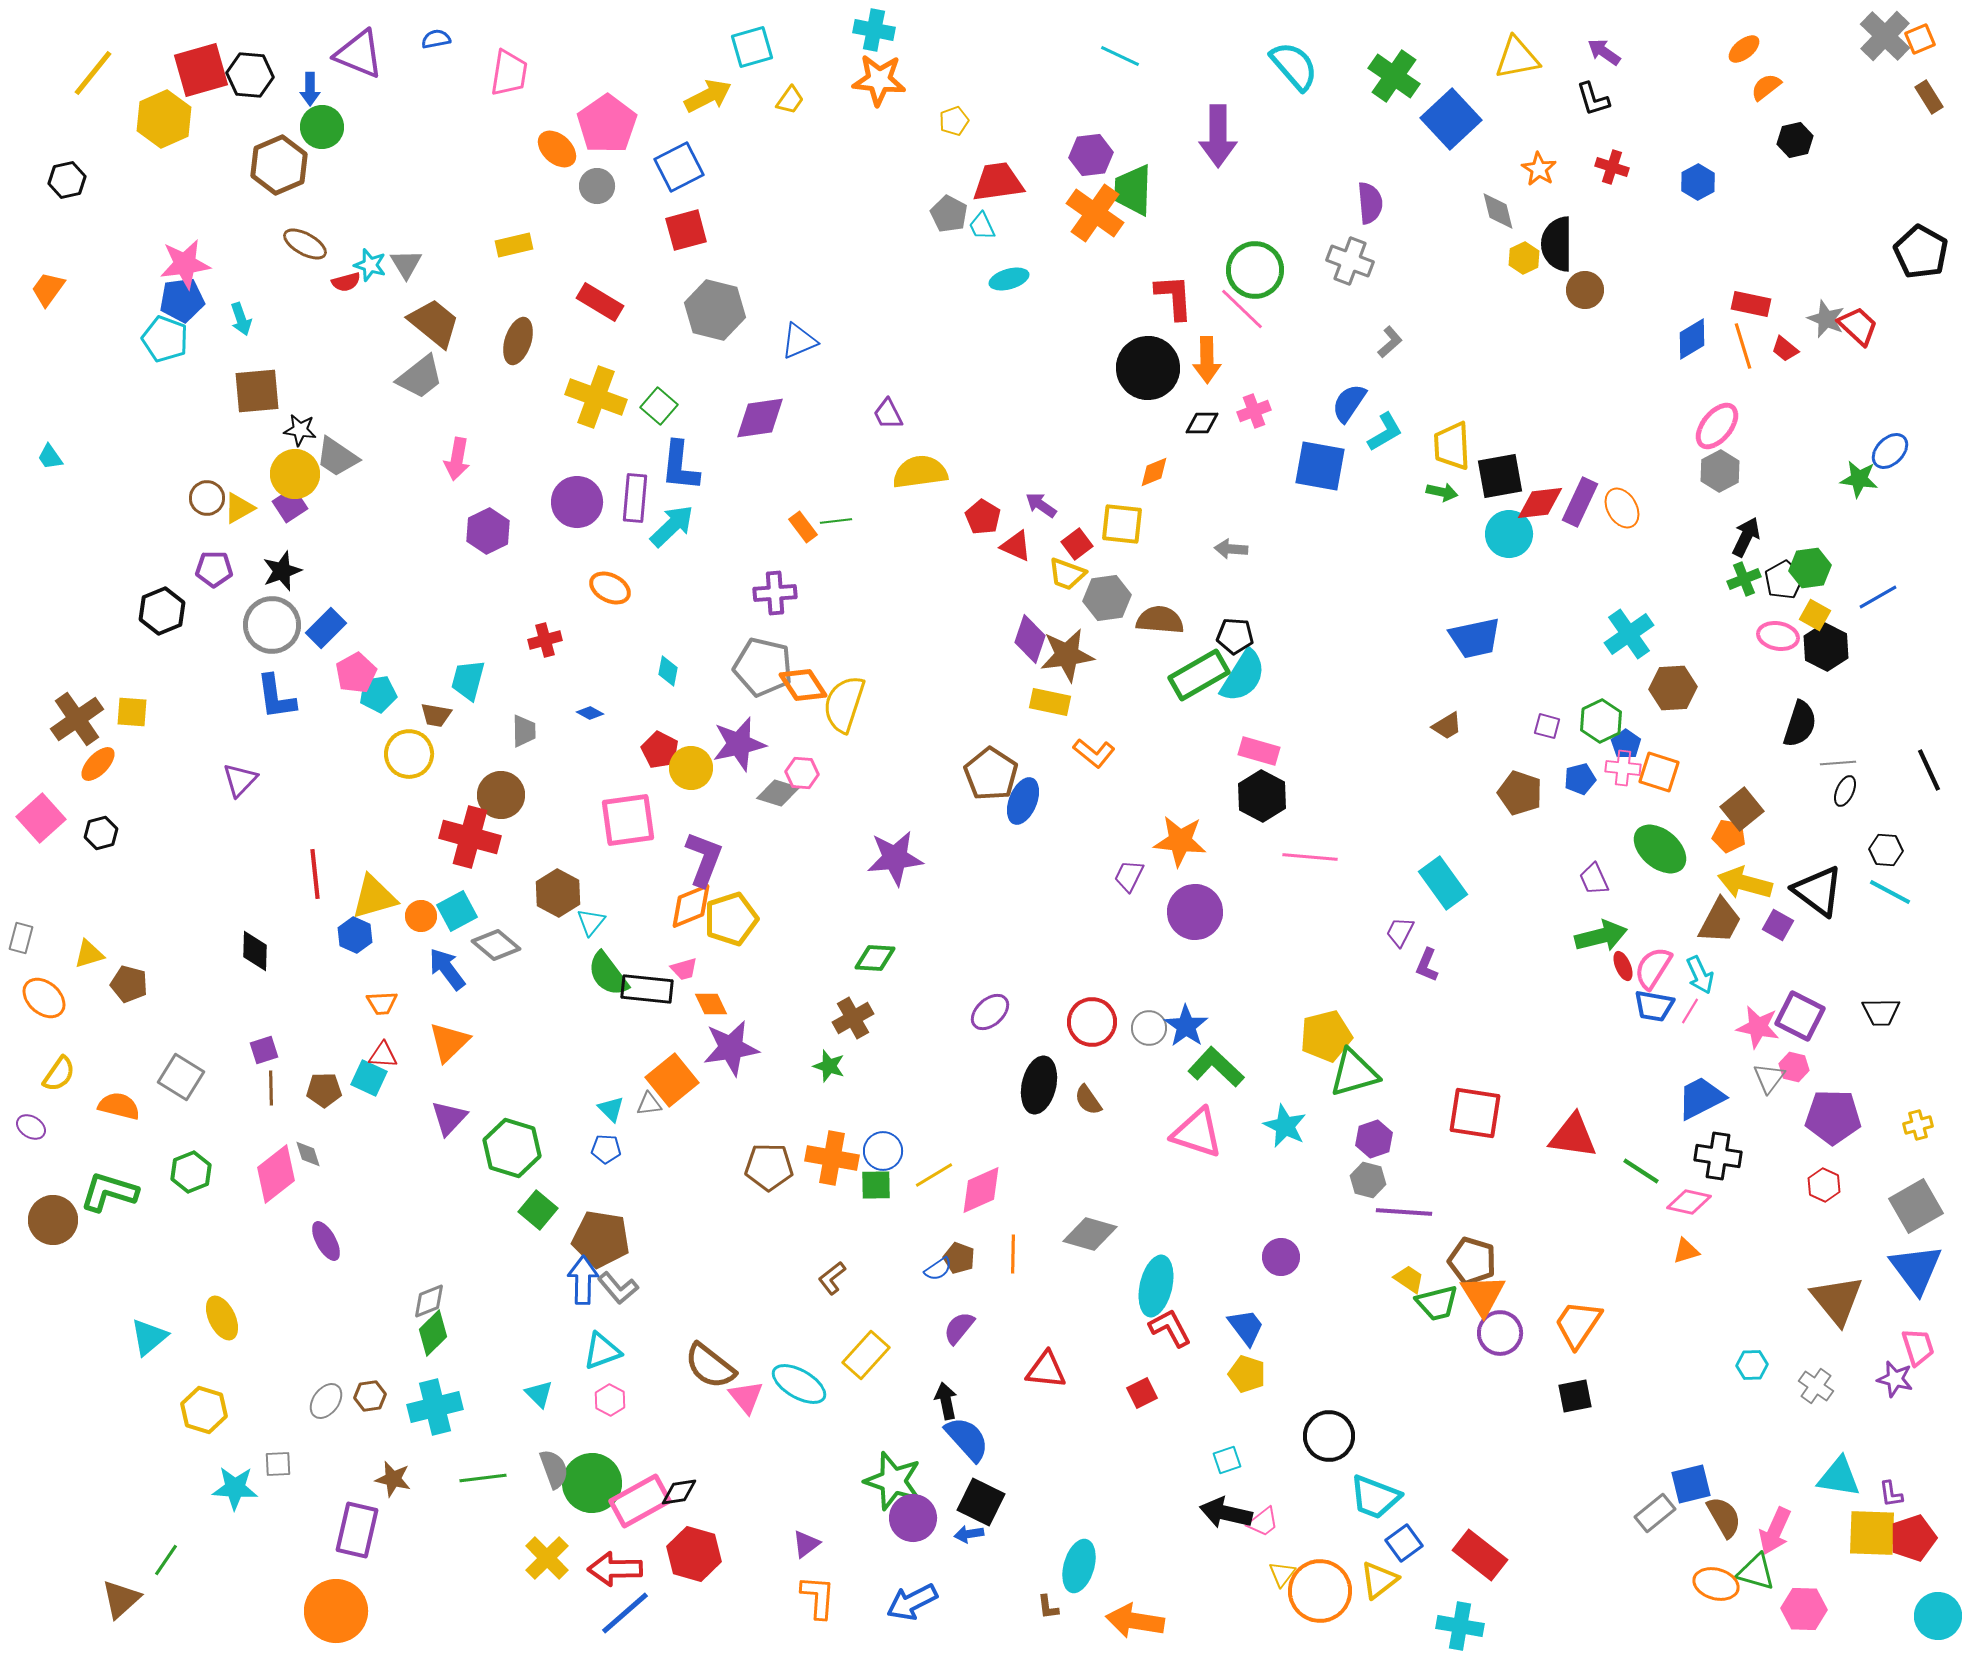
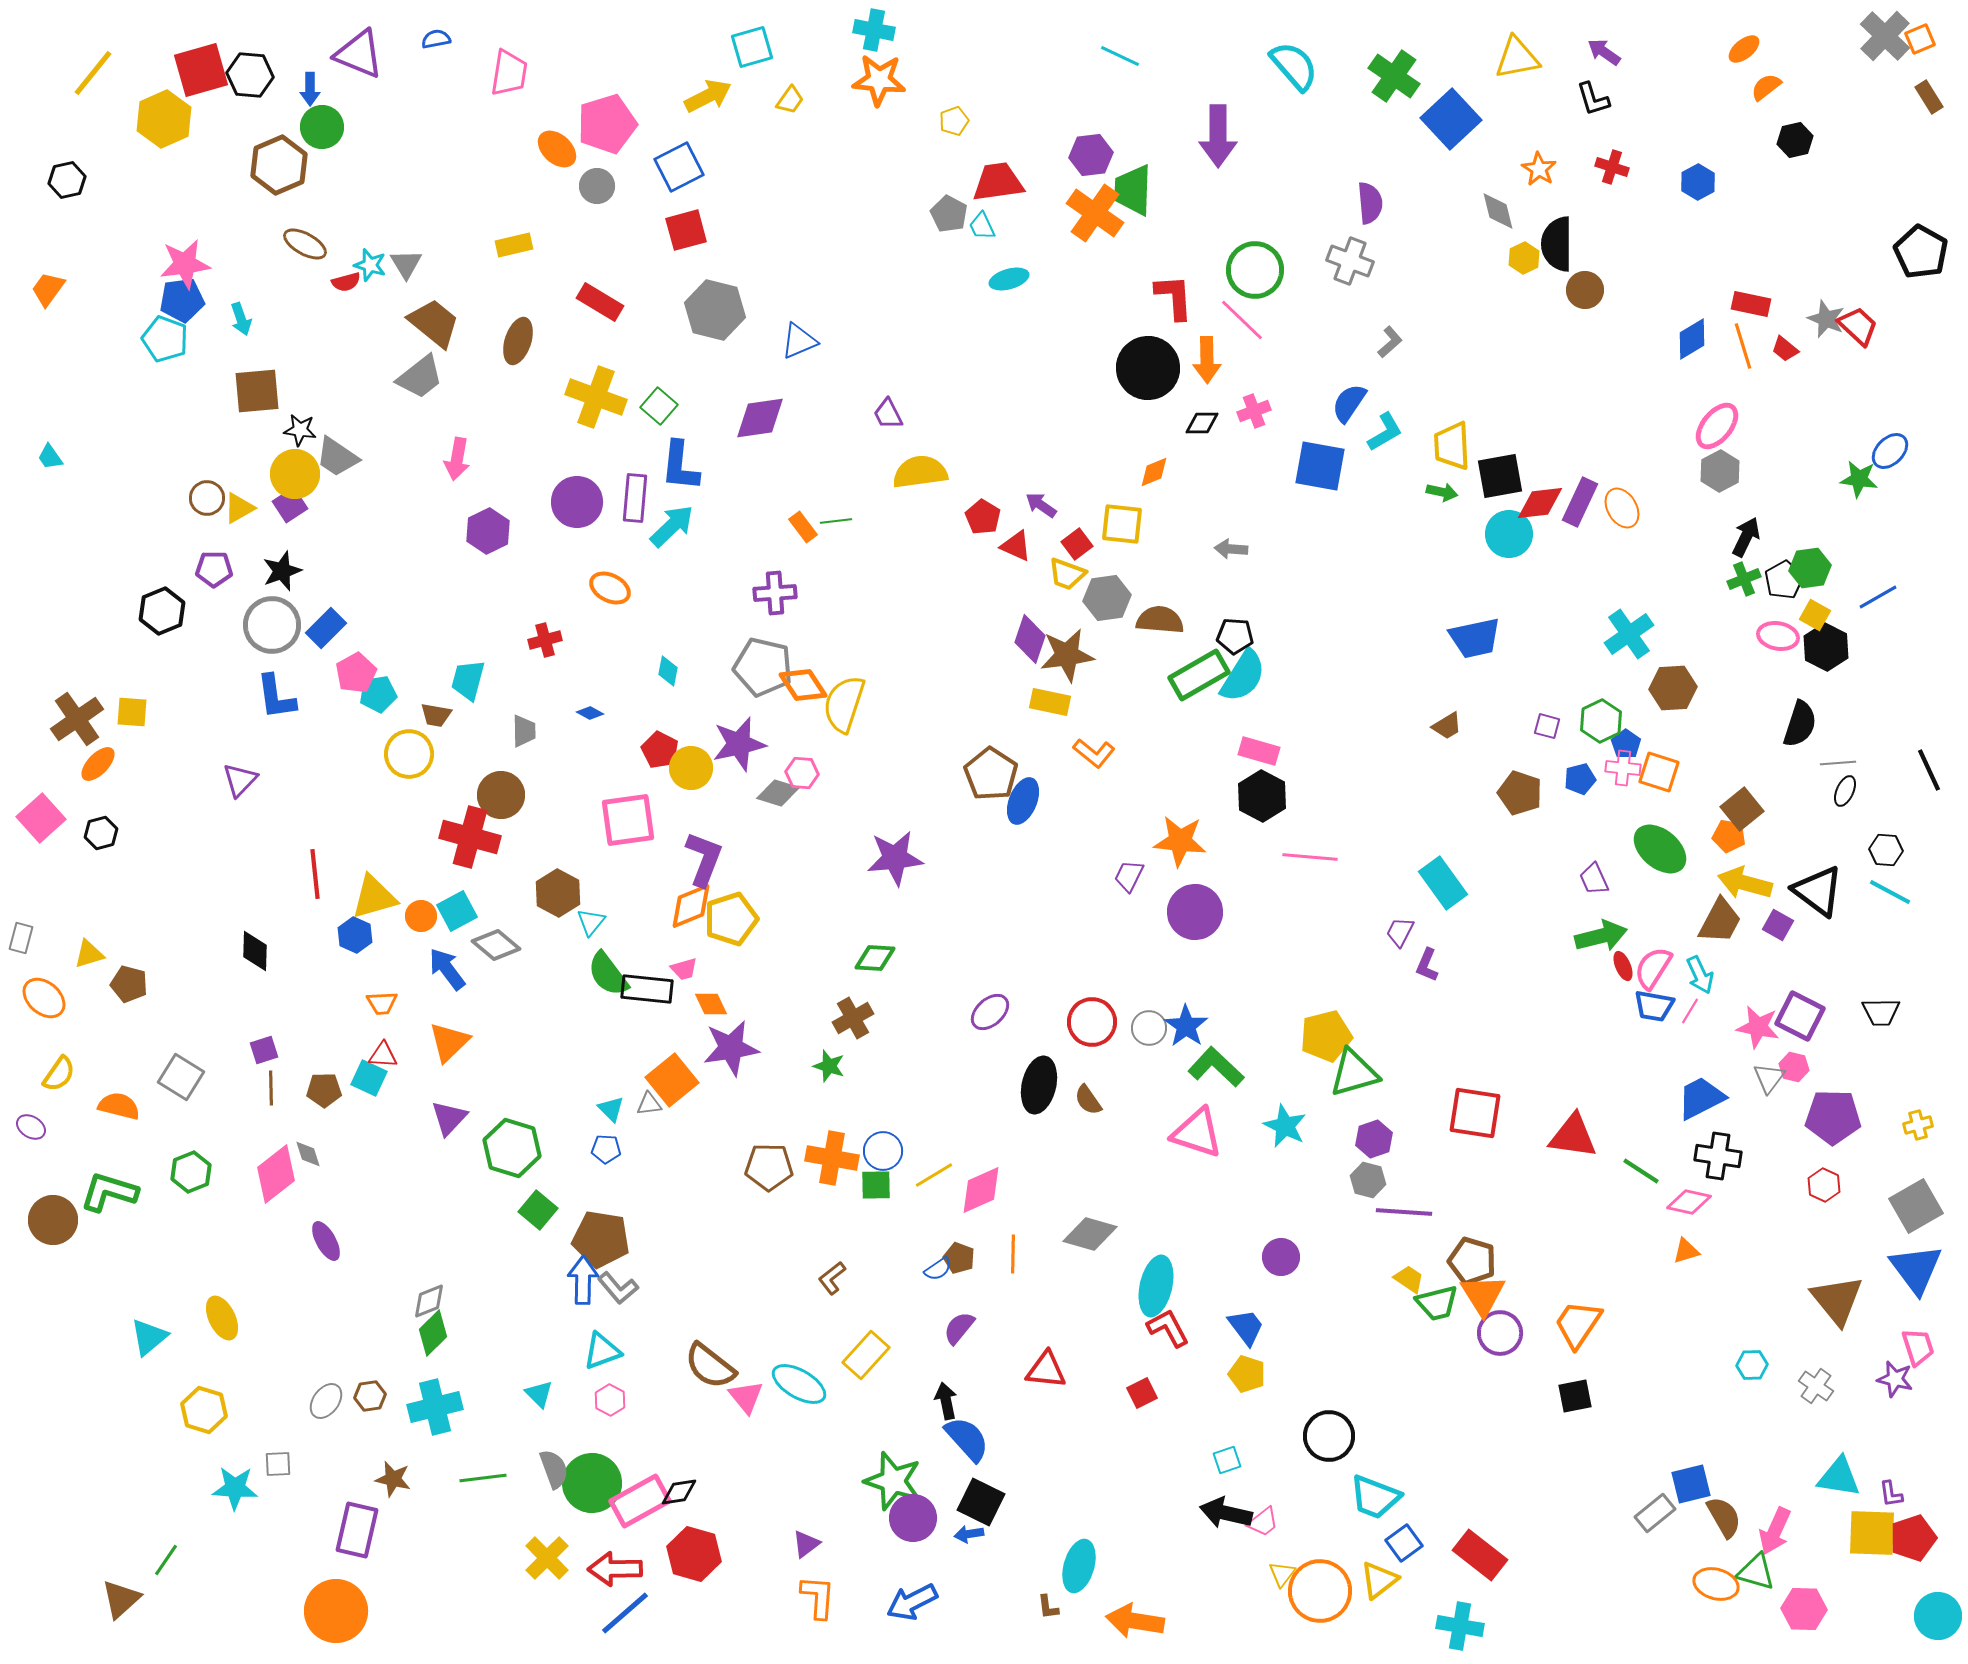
pink pentagon at (607, 124): rotated 18 degrees clockwise
pink line at (1242, 309): moved 11 px down
red L-shape at (1170, 1328): moved 2 px left
